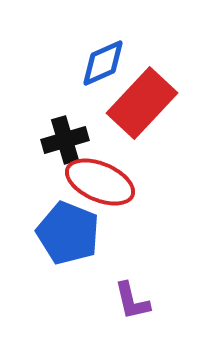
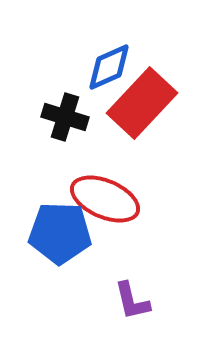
blue diamond: moved 6 px right, 4 px down
black cross: moved 23 px up; rotated 33 degrees clockwise
red ellipse: moved 5 px right, 17 px down
blue pentagon: moved 8 px left; rotated 20 degrees counterclockwise
